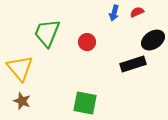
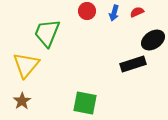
red circle: moved 31 px up
yellow triangle: moved 6 px right, 3 px up; rotated 20 degrees clockwise
brown star: rotated 18 degrees clockwise
